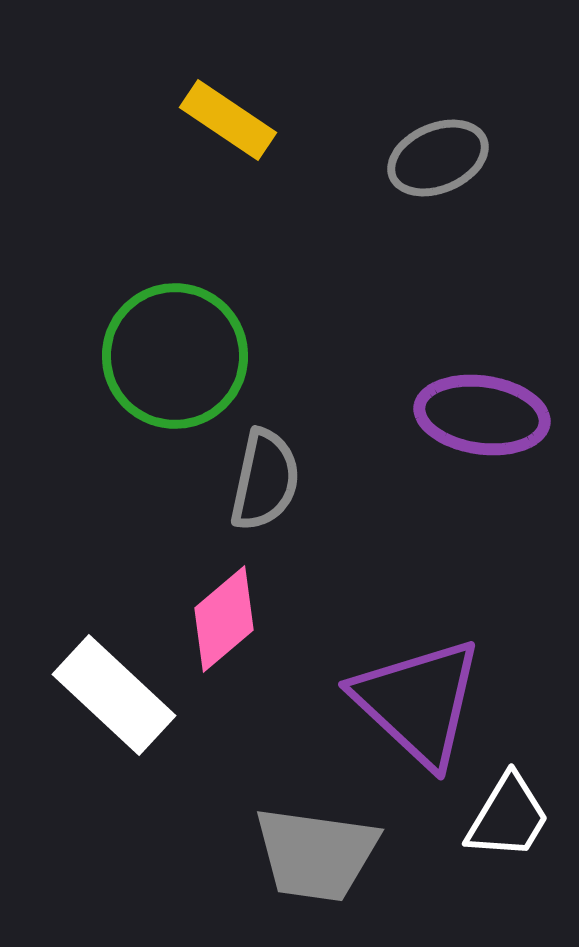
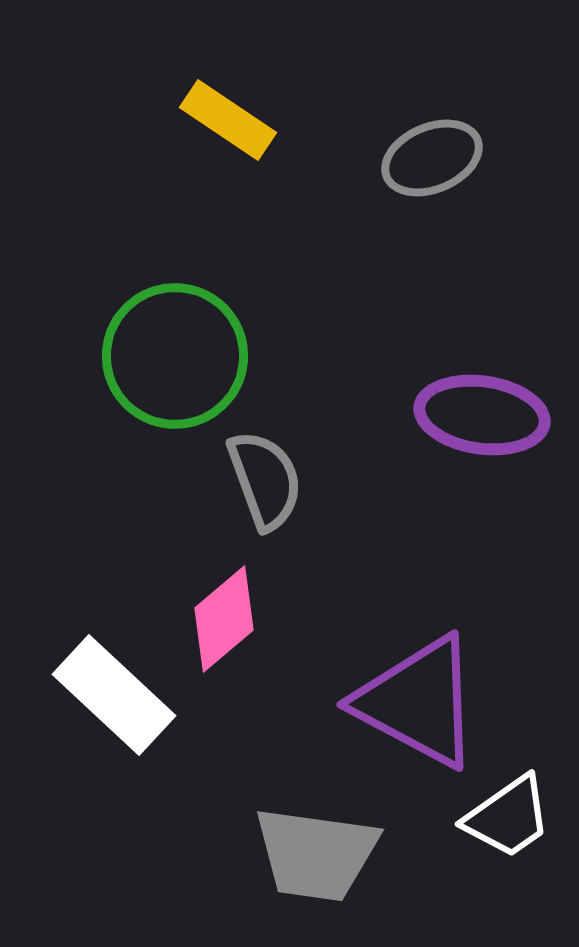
gray ellipse: moved 6 px left
gray semicircle: rotated 32 degrees counterclockwise
purple triangle: rotated 15 degrees counterclockwise
white trapezoid: rotated 24 degrees clockwise
